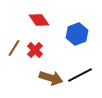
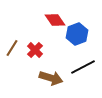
red diamond: moved 16 px right
brown line: moved 2 px left
black line: moved 3 px right, 8 px up
